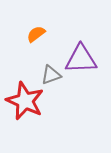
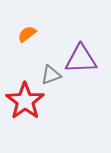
orange semicircle: moved 9 px left
red star: rotated 12 degrees clockwise
